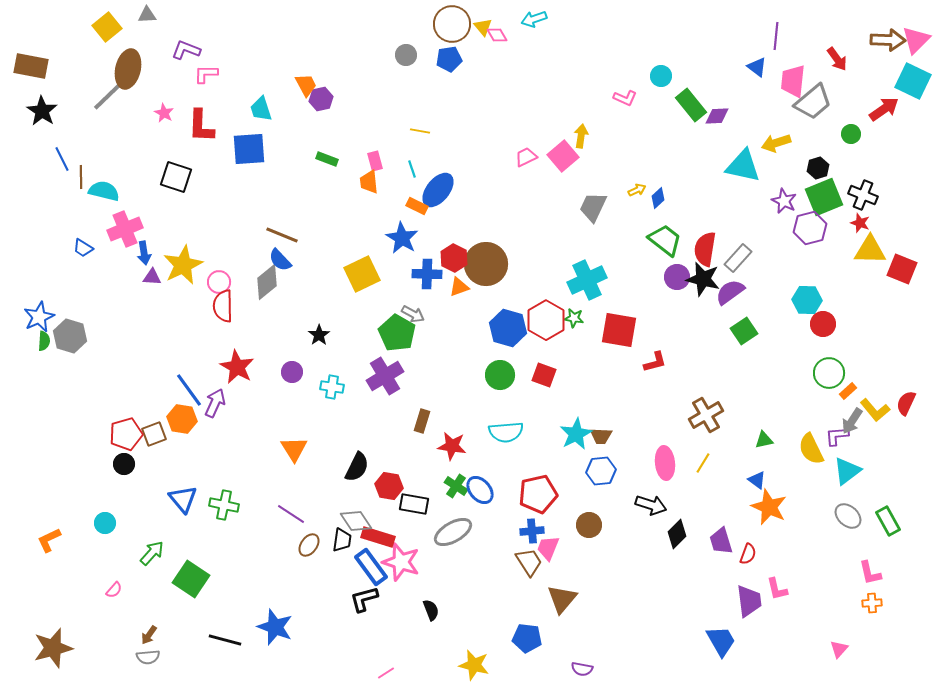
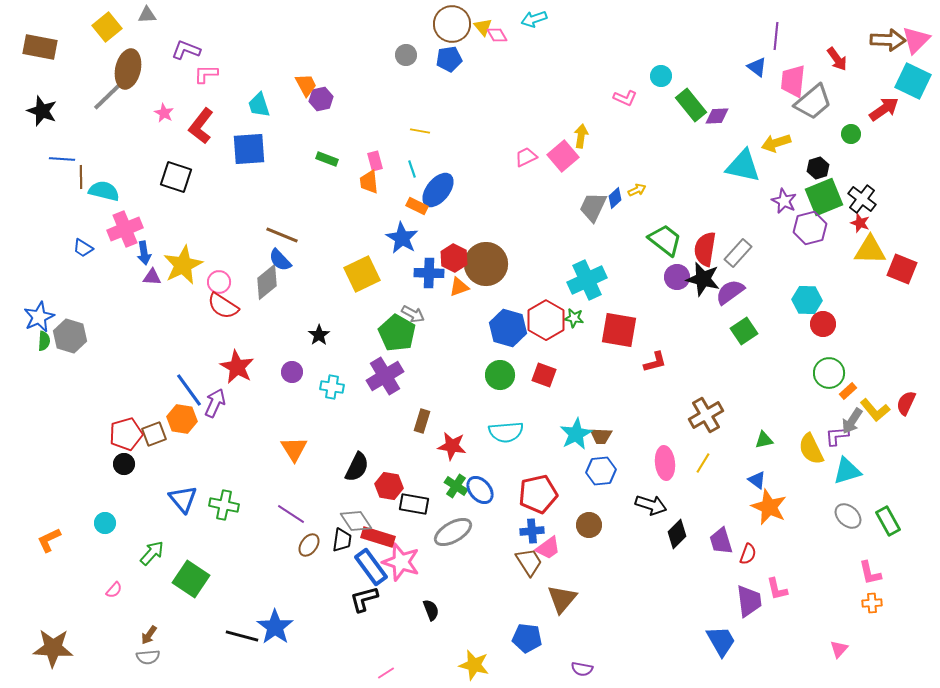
brown rectangle at (31, 66): moved 9 px right, 19 px up
cyan trapezoid at (261, 109): moved 2 px left, 4 px up
black star at (42, 111): rotated 12 degrees counterclockwise
red L-shape at (201, 126): rotated 36 degrees clockwise
blue line at (62, 159): rotated 60 degrees counterclockwise
black cross at (863, 195): moved 1 px left, 4 px down; rotated 16 degrees clockwise
blue diamond at (658, 198): moved 43 px left
gray rectangle at (738, 258): moved 5 px up
blue cross at (427, 274): moved 2 px right, 1 px up
red semicircle at (223, 306): rotated 56 degrees counterclockwise
cyan triangle at (847, 471): rotated 20 degrees clockwise
pink trapezoid at (548, 548): rotated 148 degrees counterclockwise
blue star at (275, 627): rotated 15 degrees clockwise
black line at (225, 640): moved 17 px right, 4 px up
brown star at (53, 648): rotated 18 degrees clockwise
